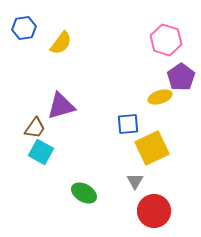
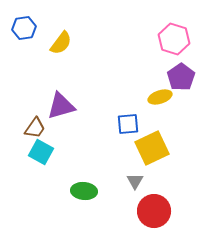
pink hexagon: moved 8 px right, 1 px up
green ellipse: moved 2 px up; rotated 25 degrees counterclockwise
